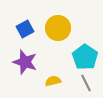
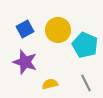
yellow circle: moved 2 px down
cyan pentagon: moved 12 px up; rotated 10 degrees counterclockwise
yellow semicircle: moved 3 px left, 3 px down
